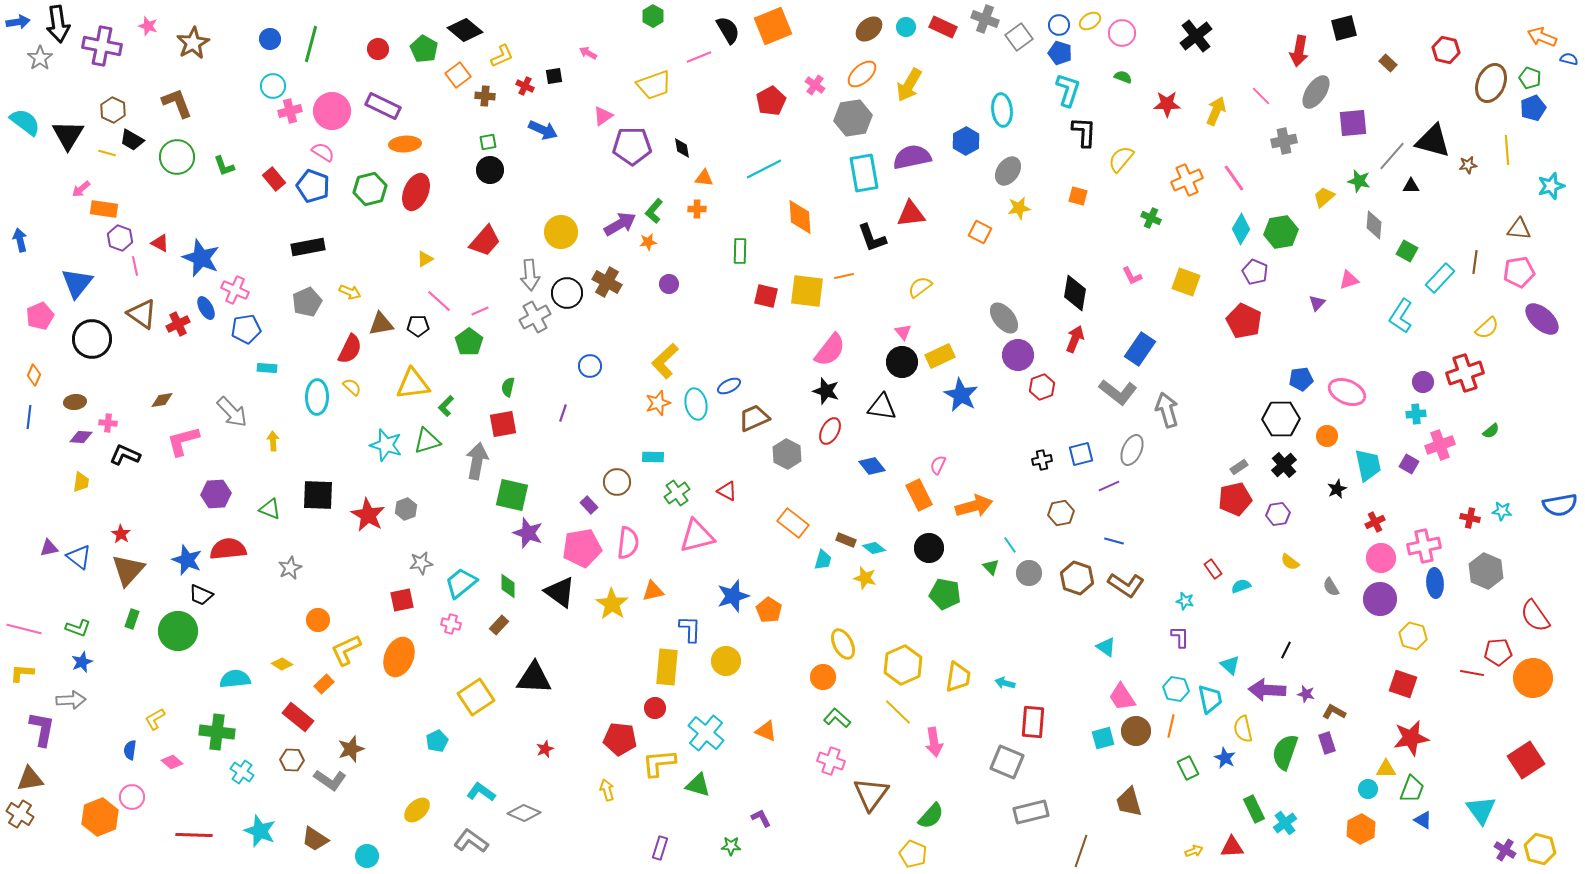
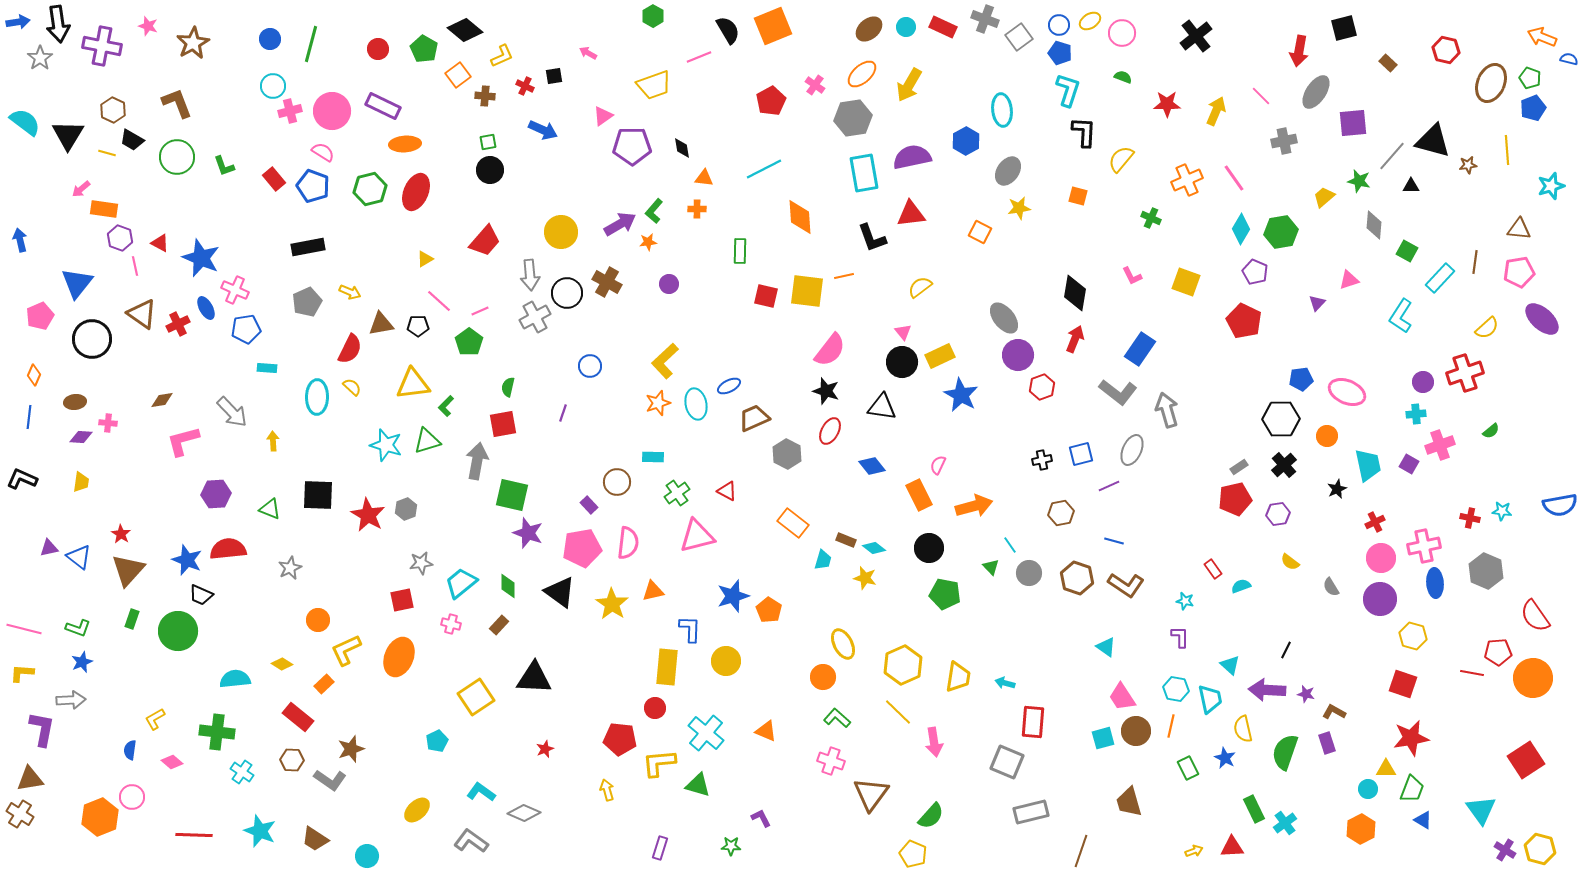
black L-shape at (125, 455): moved 103 px left, 24 px down
